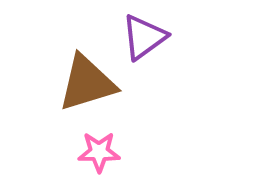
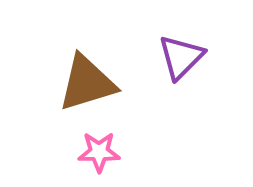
purple triangle: moved 37 px right, 20 px down; rotated 9 degrees counterclockwise
